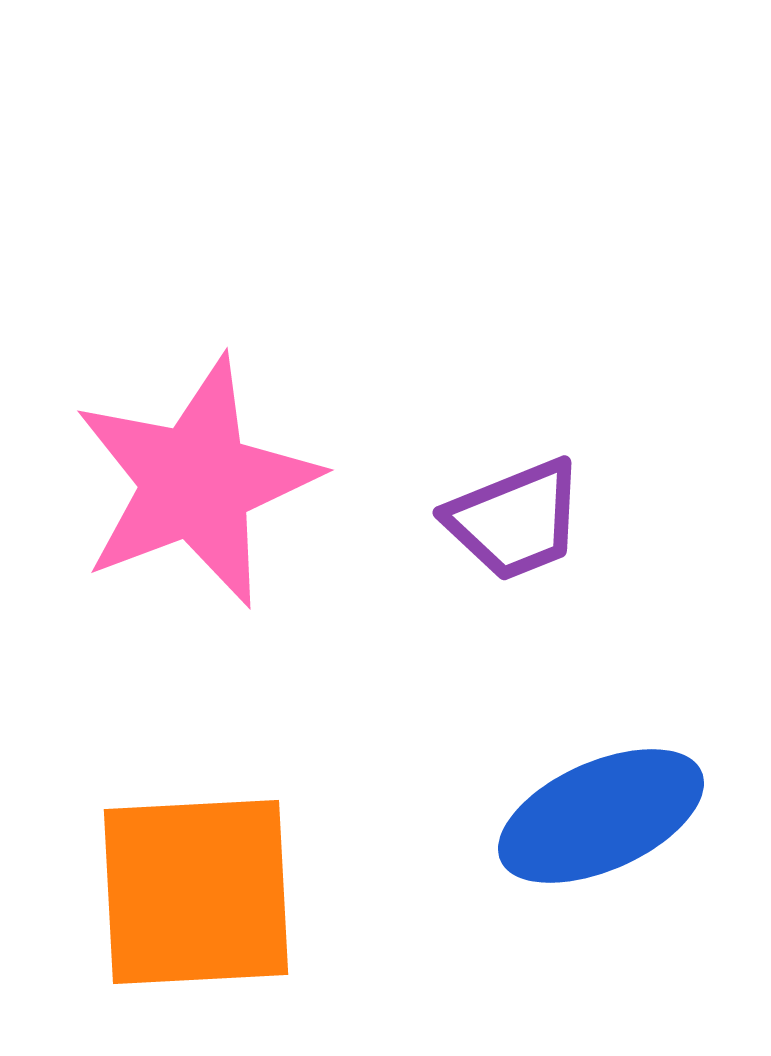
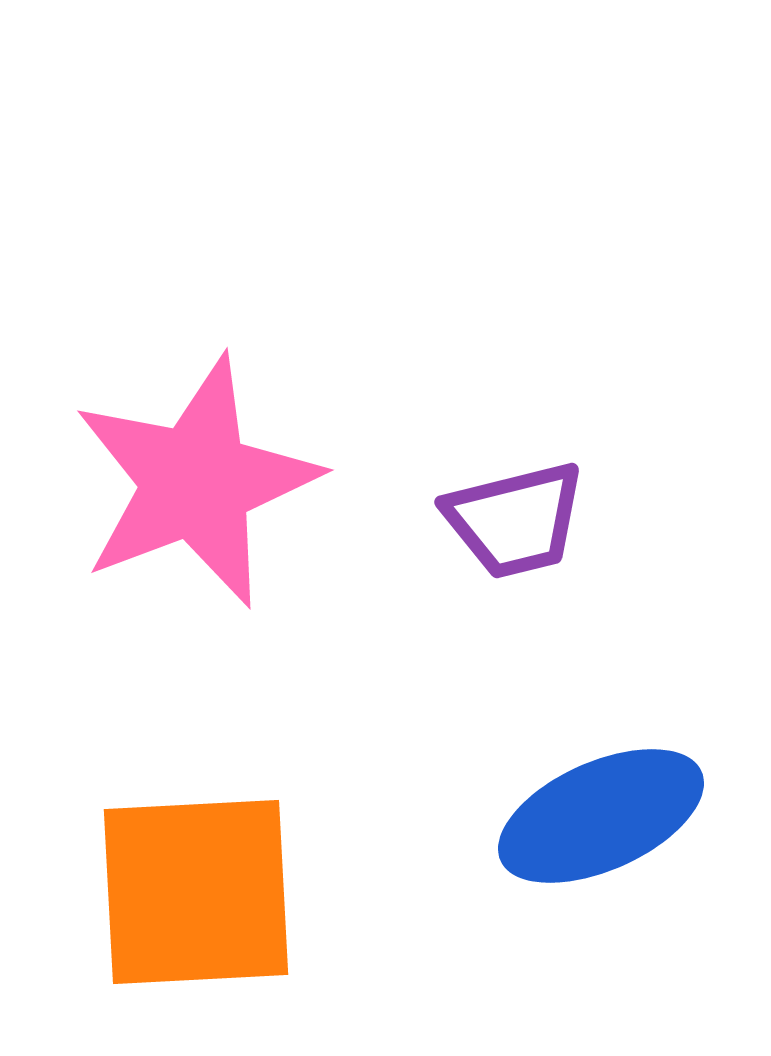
purple trapezoid: rotated 8 degrees clockwise
